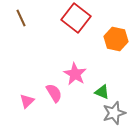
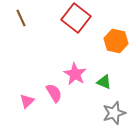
orange hexagon: moved 2 px down
green triangle: moved 2 px right, 10 px up
